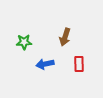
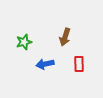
green star: rotated 14 degrees counterclockwise
